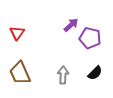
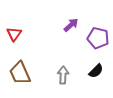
red triangle: moved 3 px left, 1 px down
purple pentagon: moved 8 px right
black semicircle: moved 1 px right, 2 px up
